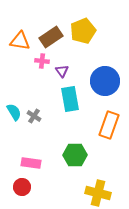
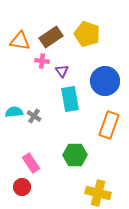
yellow pentagon: moved 4 px right, 3 px down; rotated 30 degrees counterclockwise
cyan semicircle: rotated 66 degrees counterclockwise
pink rectangle: rotated 48 degrees clockwise
